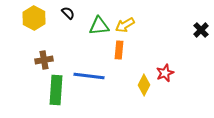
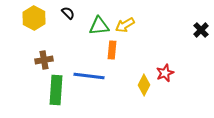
orange rectangle: moved 7 px left
